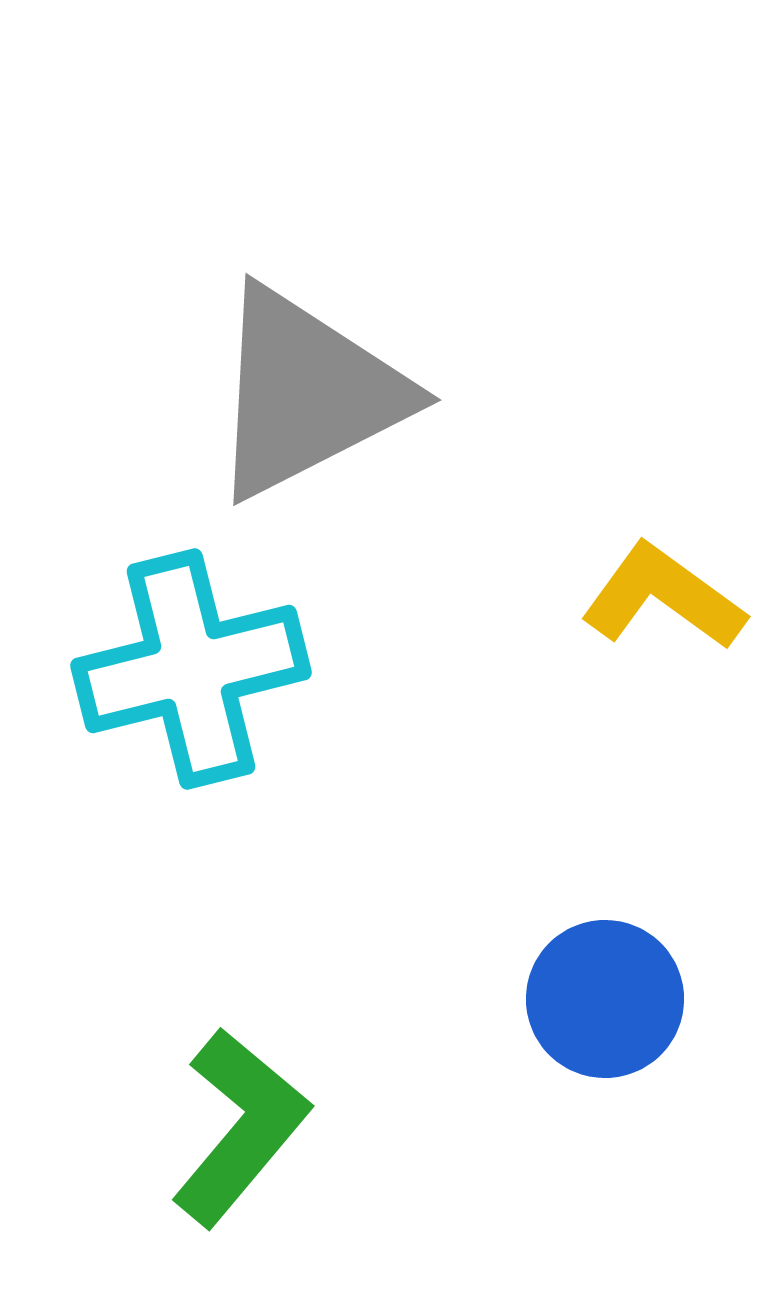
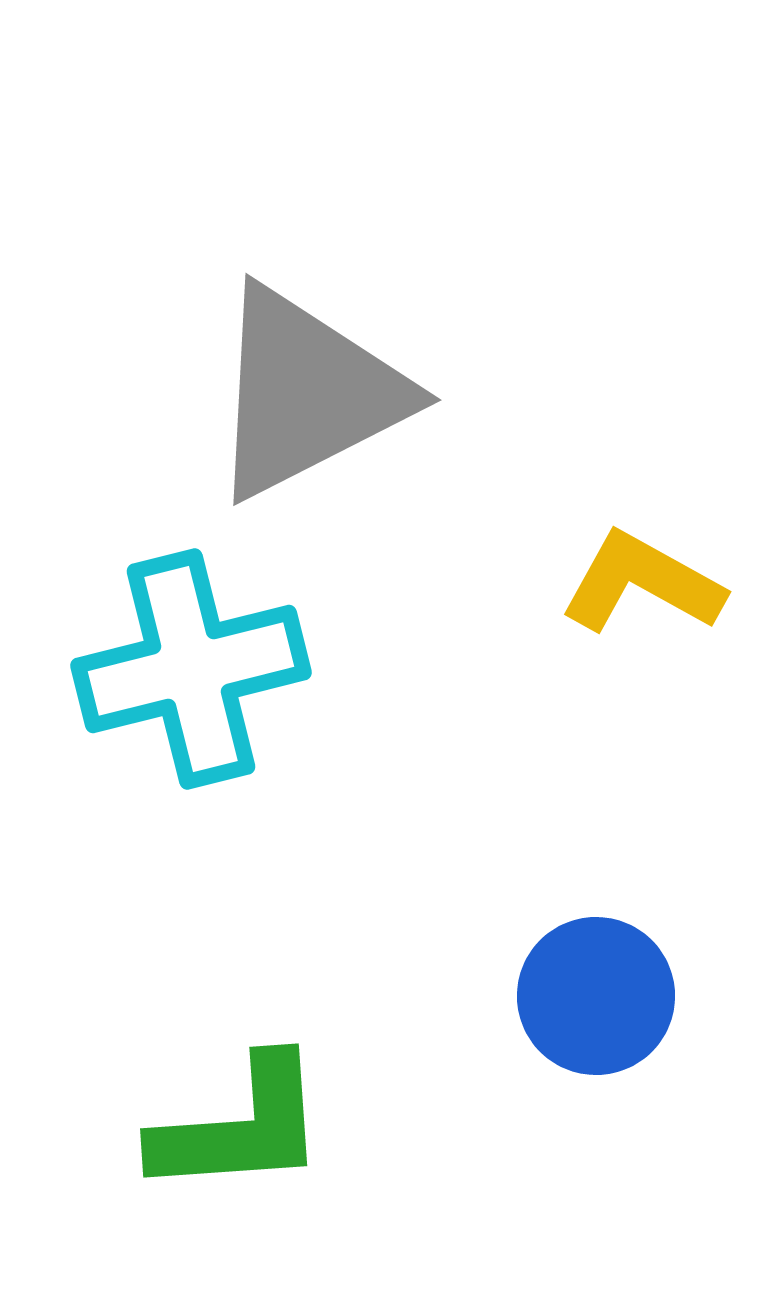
yellow L-shape: moved 21 px left, 14 px up; rotated 7 degrees counterclockwise
blue circle: moved 9 px left, 3 px up
green L-shape: rotated 46 degrees clockwise
